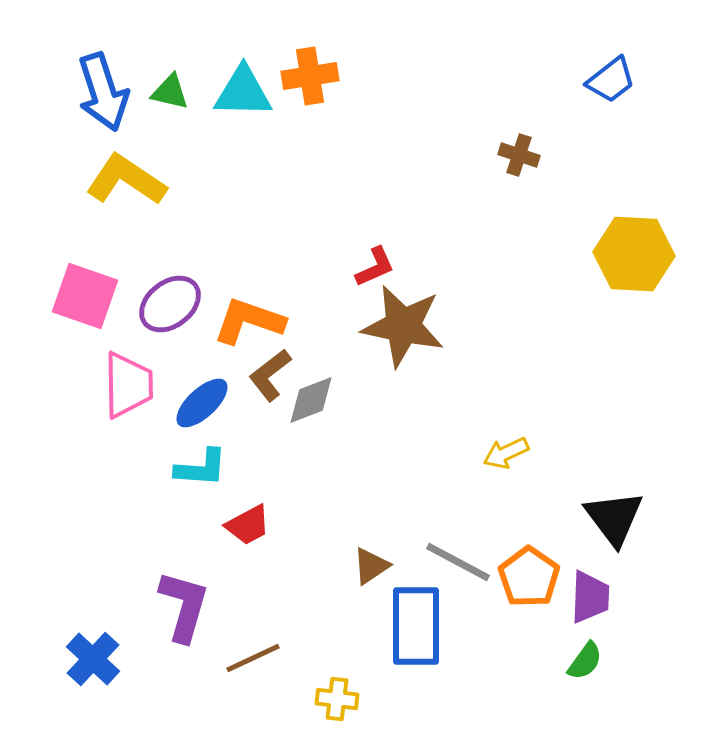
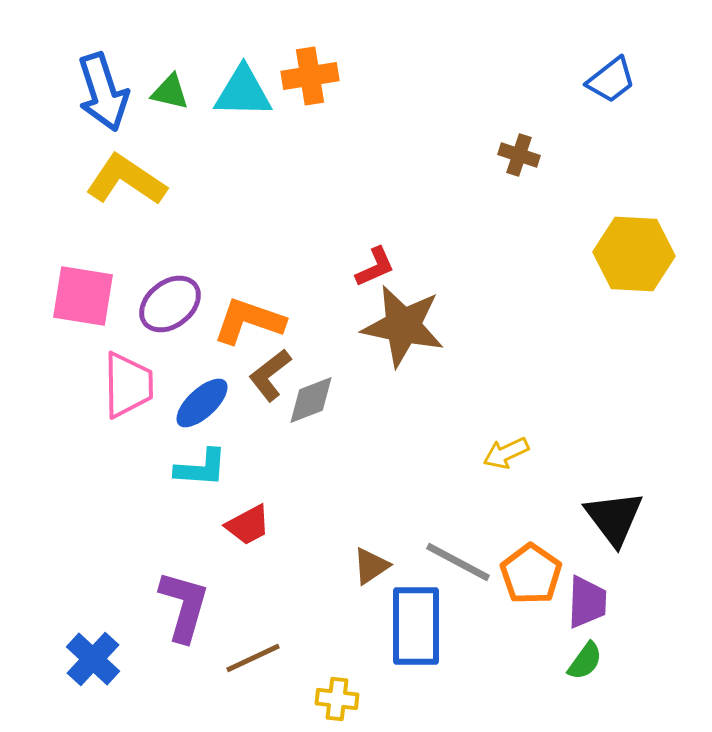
pink square: moved 2 px left; rotated 10 degrees counterclockwise
orange pentagon: moved 2 px right, 3 px up
purple trapezoid: moved 3 px left, 5 px down
